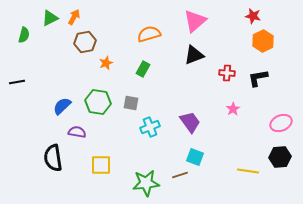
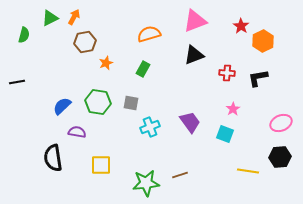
red star: moved 12 px left, 10 px down; rotated 21 degrees clockwise
pink triangle: rotated 20 degrees clockwise
cyan square: moved 30 px right, 23 px up
